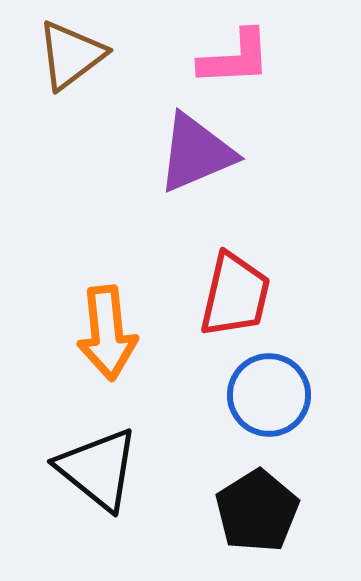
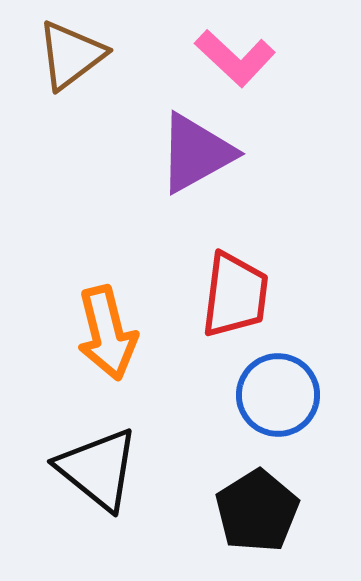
pink L-shape: rotated 46 degrees clockwise
purple triangle: rotated 6 degrees counterclockwise
red trapezoid: rotated 6 degrees counterclockwise
orange arrow: rotated 8 degrees counterclockwise
blue circle: moved 9 px right
